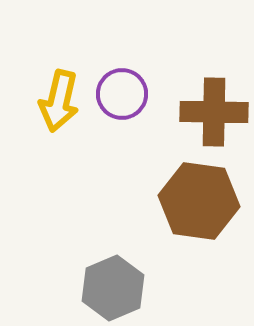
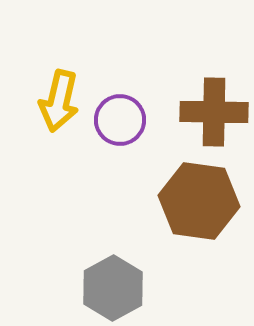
purple circle: moved 2 px left, 26 px down
gray hexagon: rotated 6 degrees counterclockwise
